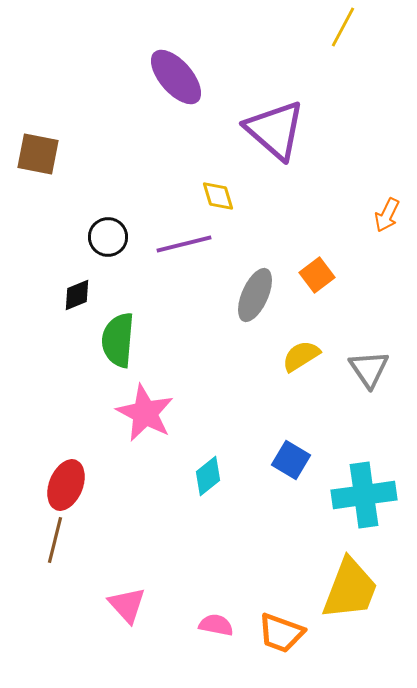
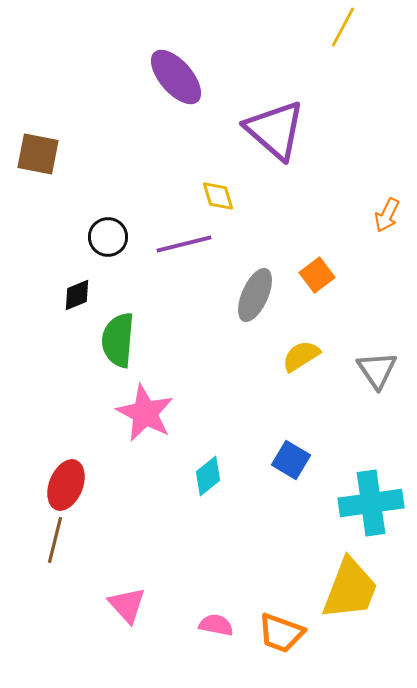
gray triangle: moved 8 px right, 1 px down
cyan cross: moved 7 px right, 8 px down
